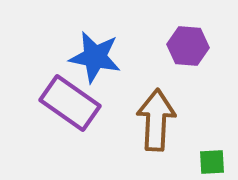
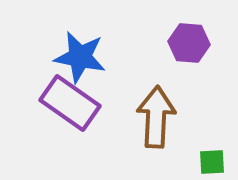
purple hexagon: moved 1 px right, 3 px up
blue star: moved 15 px left
brown arrow: moved 3 px up
